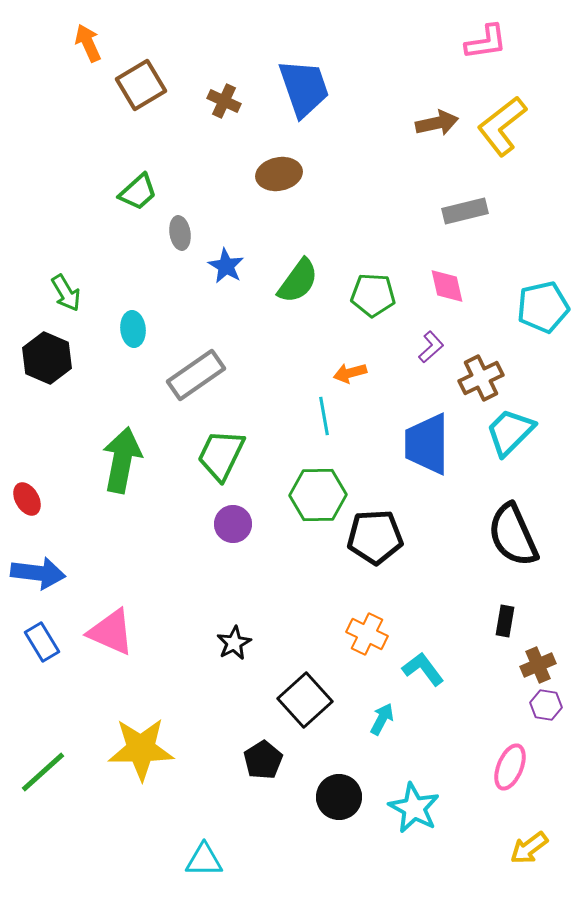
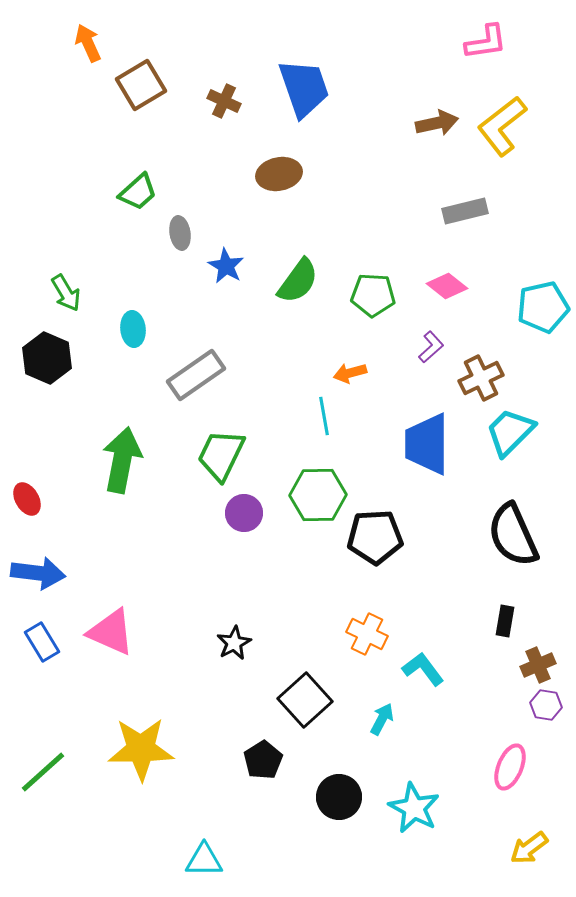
pink diamond at (447, 286): rotated 39 degrees counterclockwise
purple circle at (233, 524): moved 11 px right, 11 px up
